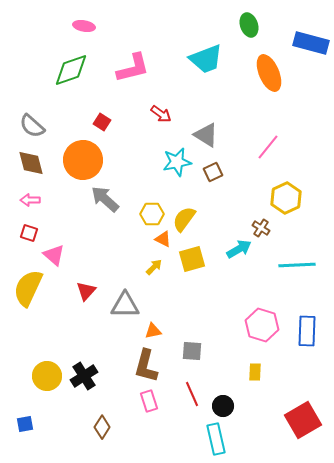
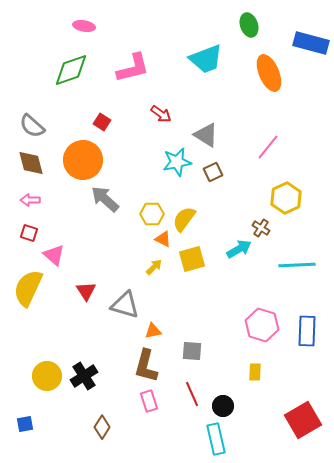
red triangle at (86, 291): rotated 15 degrees counterclockwise
gray triangle at (125, 305): rotated 16 degrees clockwise
